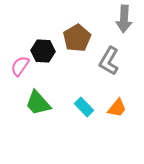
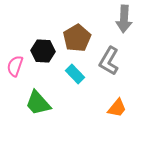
pink semicircle: moved 5 px left; rotated 15 degrees counterclockwise
cyan rectangle: moved 9 px left, 33 px up
